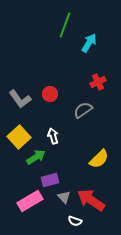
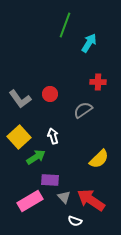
red cross: rotated 28 degrees clockwise
purple rectangle: rotated 18 degrees clockwise
